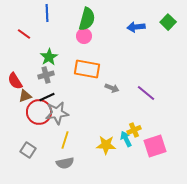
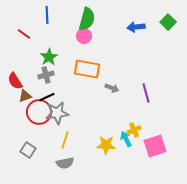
blue line: moved 2 px down
purple line: rotated 36 degrees clockwise
